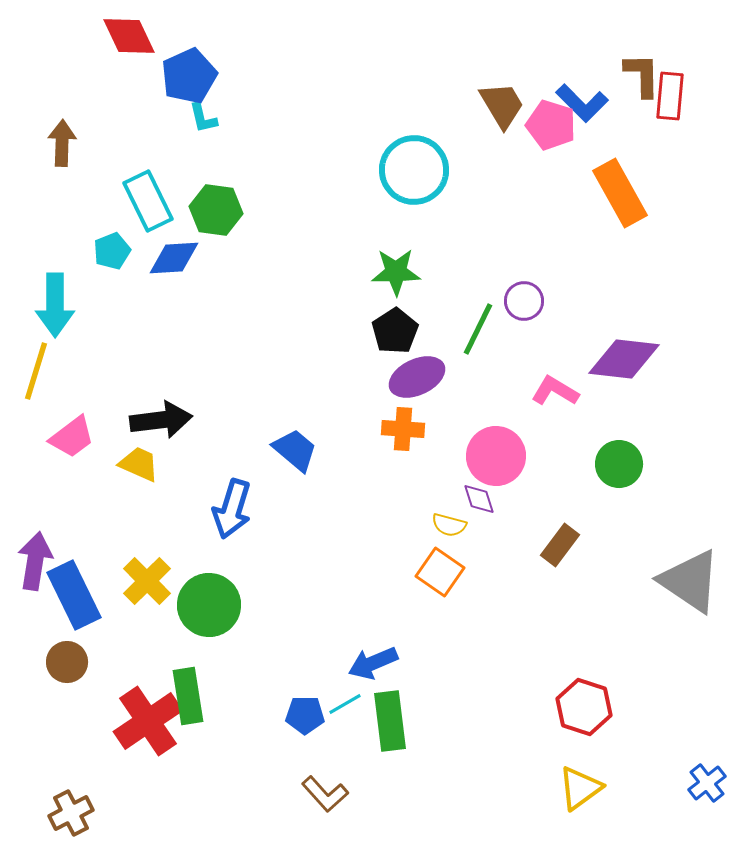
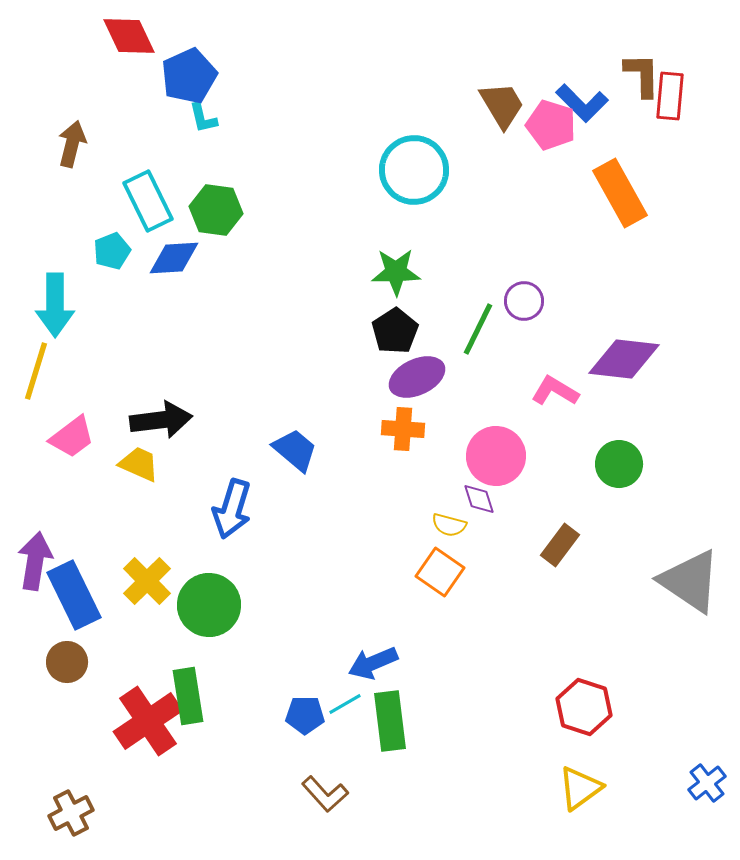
brown arrow at (62, 143): moved 10 px right, 1 px down; rotated 12 degrees clockwise
